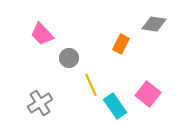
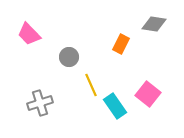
pink trapezoid: moved 13 px left
gray circle: moved 1 px up
gray cross: rotated 15 degrees clockwise
